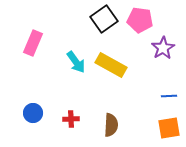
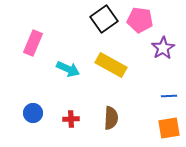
cyan arrow: moved 8 px left, 7 px down; rotated 30 degrees counterclockwise
brown semicircle: moved 7 px up
